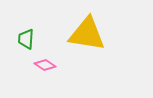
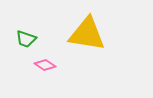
green trapezoid: rotated 75 degrees counterclockwise
